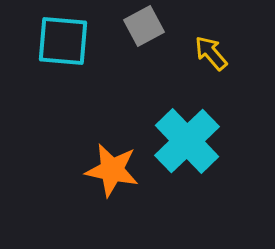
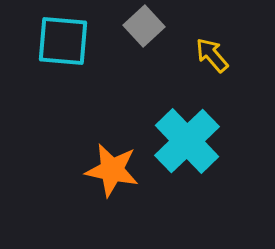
gray square: rotated 15 degrees counterclockwise
yellow arrow: moved 1 px right, 2 px down
